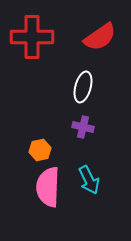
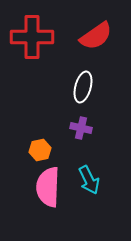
red semicircle: moved 4 px left, 1 px up
purple cross: moved 2 px left, 1 px down
